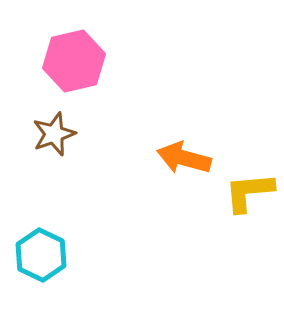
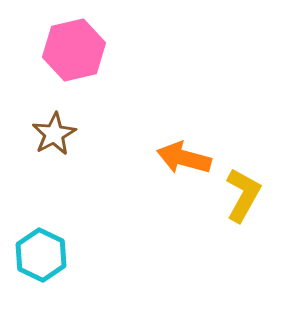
pink hexagon: moved 11 px up
brown star: rotated 9 degrees counterclockwise
yellow L-shape: moved 6 px left, 3 px down; rotated 124 degrees clockwise
